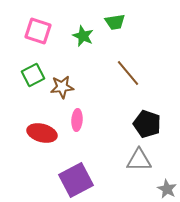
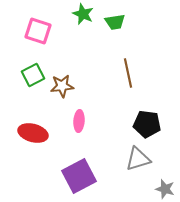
green star: moved 22 px up
brown line: rotated 28 degrees clockwise
brown star: moved 1 px up
pink ellipse: moved 2 px right, 1 px down
black pentagon: rotated 12 degrees counterclockwise
red ellipse: moved 9 px left
gray triangle: moved 1 px left, 1 px up; rotated 16 degrees counterclockwise
purple square: moved 3 px right, 4 px up
gray star: moved 2 px left; rotated 12 degrees counterclockwise
